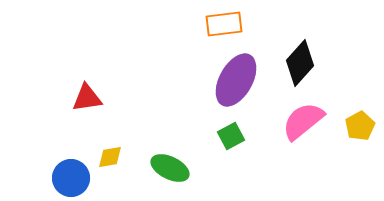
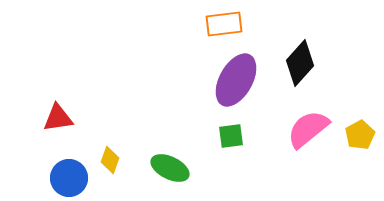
red triangle: moved 29 px left, 20 px down
pink semicircle: moved 5 px right, 8 px down
yellow pentagon: moved 9 px down
green square: rotated 20 degrees clockwise
yellow diamond: moved 3 px down; rotated 60 degrees counterclockwise
blue circle: moved 2 px left
